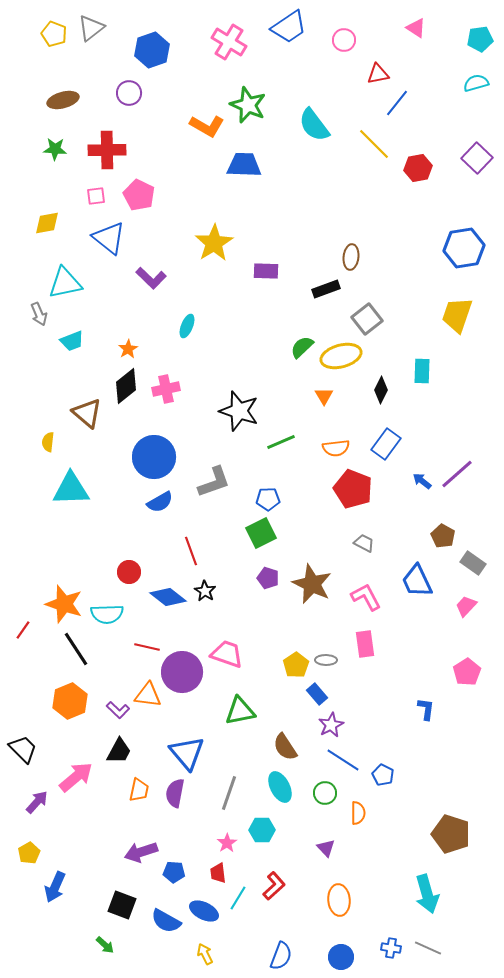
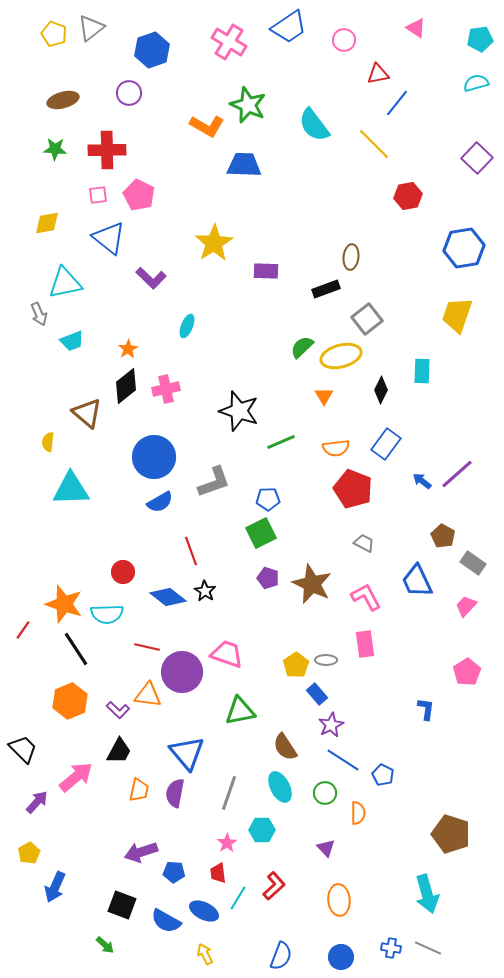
red hexagon at (418, 168): moved 10 px left, 28 px down
pink square at (96, 196): moved 2 px right, 1 px up
red circle at (129, 572): moved 6 px left
